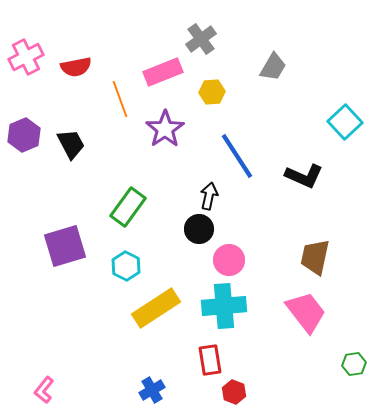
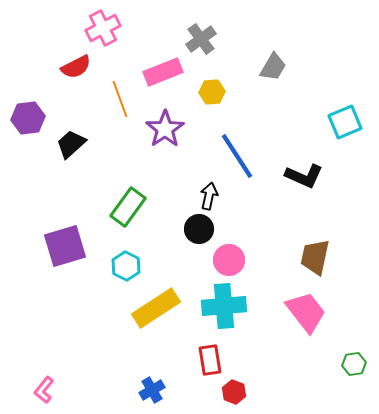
pink cross: moved 77 px right, 29 px up
red semicircle: rotated 16 degrees counterclockwise
cyan square: rotated 20 degrees clockwise
purple hexagon: moved 4 px right, 17 px up; rotated 16 degrees clockwise
black trapezoid: rotated 104 degrees counterclockwise
